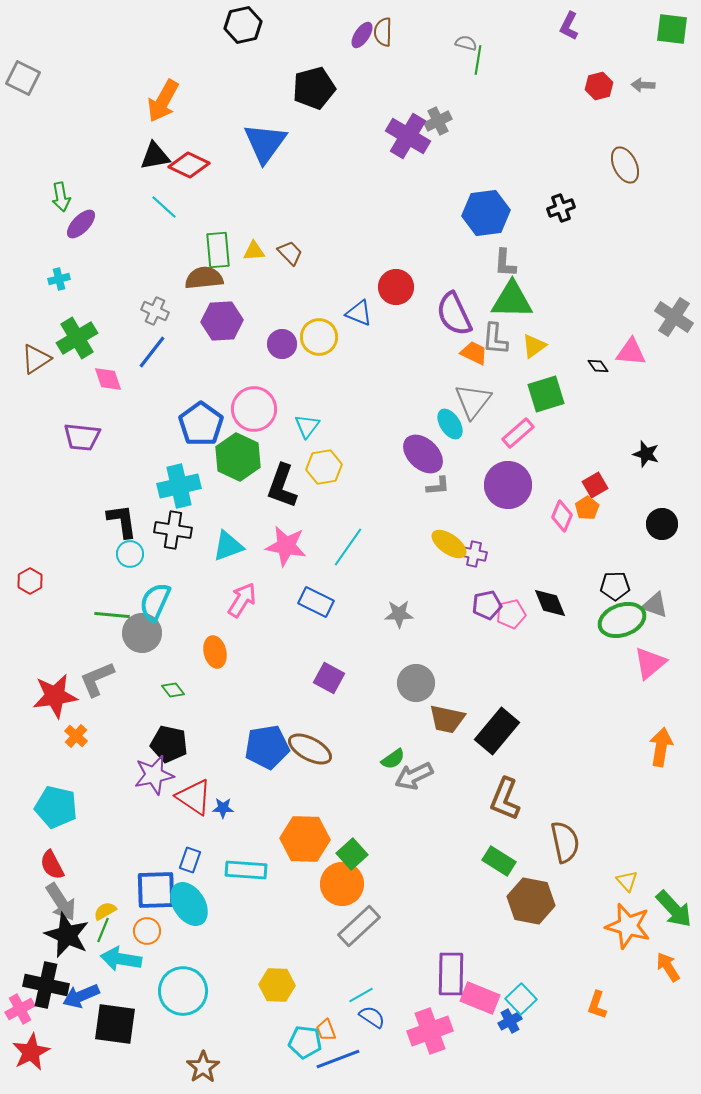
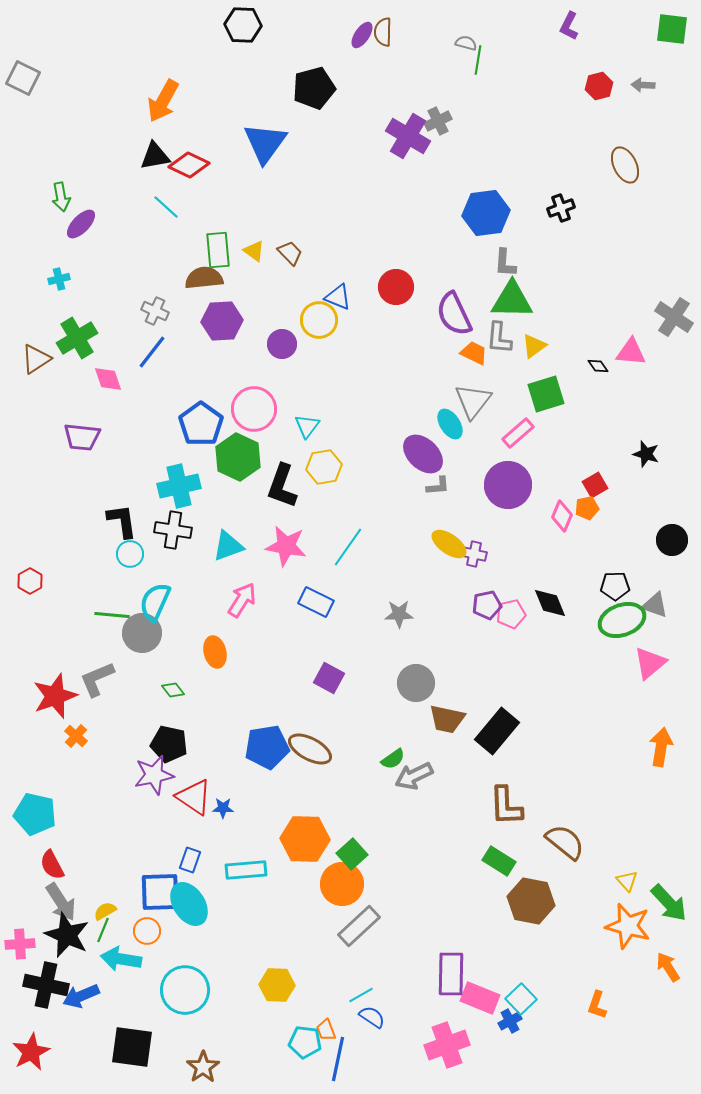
black hexagon at (243, 25): rotated 15 degrees clockwise
cyan line at (164, 207): moved 2 px right
yellow triangle at (254, 251): rotated 40 degrees clockwise
blue triangle at (359, 313): moved 21 px left, 16 px up
yellow circle at (319, 337): moved 17 px up
gray L-shape at (495, 339): moved 4 px right, 1 px up
orange pentagon at (587, 508): rotated 20 degrees clockwise
black circle at (662, 524): moved 10 px right, 16 px down
red star at (55, 696): rotated 12 degrees counterclockwise
brown L-shape at (505, 799): moved 1 px right, 7 px down; rotated 24 degrees counterclockwise
cyan pentagon at (56, 807): moved 21 px left, 7 px down
brown semicircle at (565, 842): rotated 39 degrees counterclockwise
cyan rectangle at (246, 870): rotated 9 degrees counterclockwise
blue square at (156, 890): moved 4 px right, 2 px down
green arrow at (674, 909): moved 5 px left, 6 px up
cyan circle at (183, 991): moved 2 px right, 1 px up
pink cross at (20, 1009): moved 65 px up; rotated 24 degrees clockwise
black square at (115, 1024): moved 17 px right, 23 px down
pink cross at (430, 1031): moved 17 px right, 14 px down
blue line at (338, 1059): rotated 57 degrees counterclockwise
